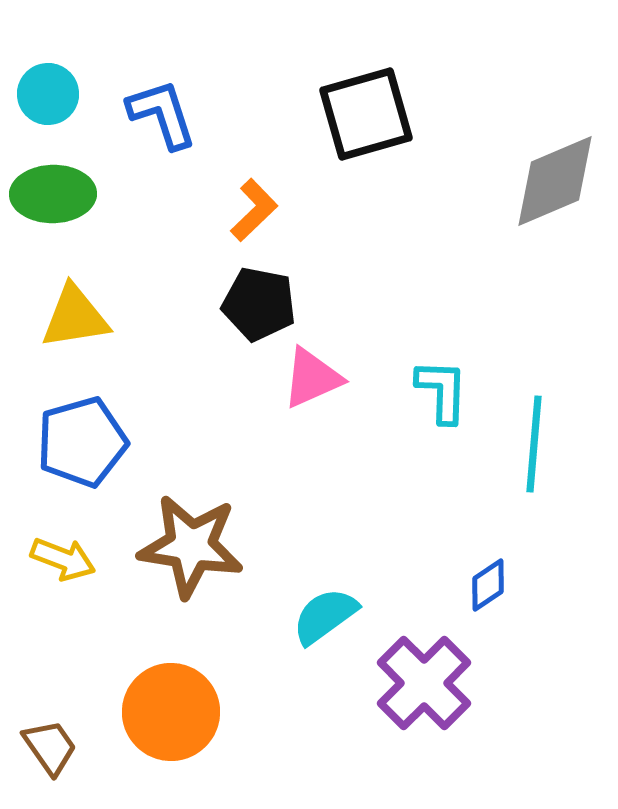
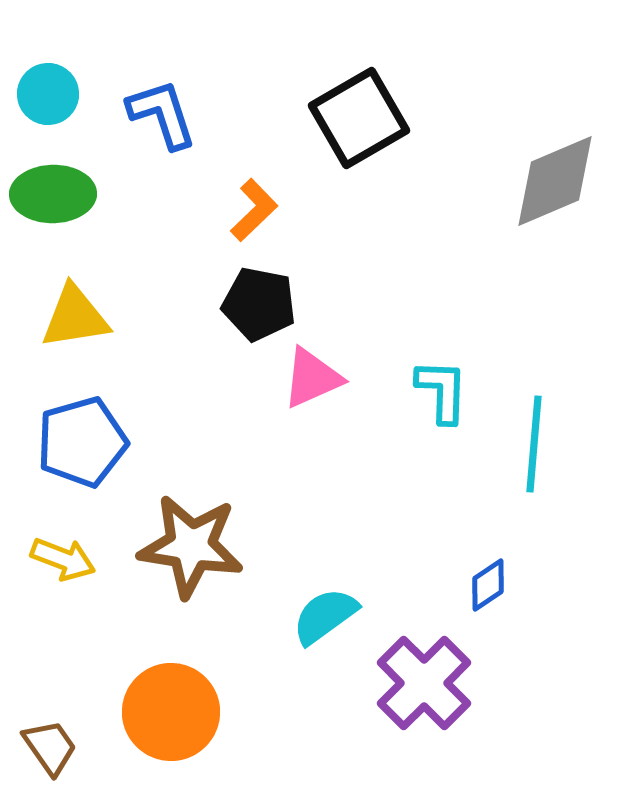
black square: moved 7 px left, 4 px down; rotated 14 degrees counterclockwise
